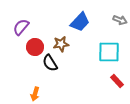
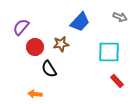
gray arrow: moved 3 px up
black semicircle: moved 1 px left, 6 px down
orange arrow: rotated 80 degrees clockwise
